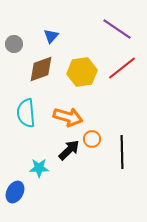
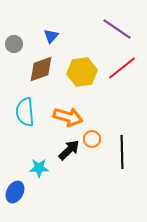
cyan semicircle: moved 1 px left, 1 px up
